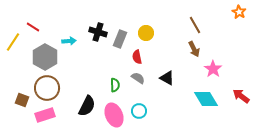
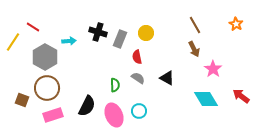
orange star: moved 3 px left, 12 px down
pink rectangle: moved 8 px right
